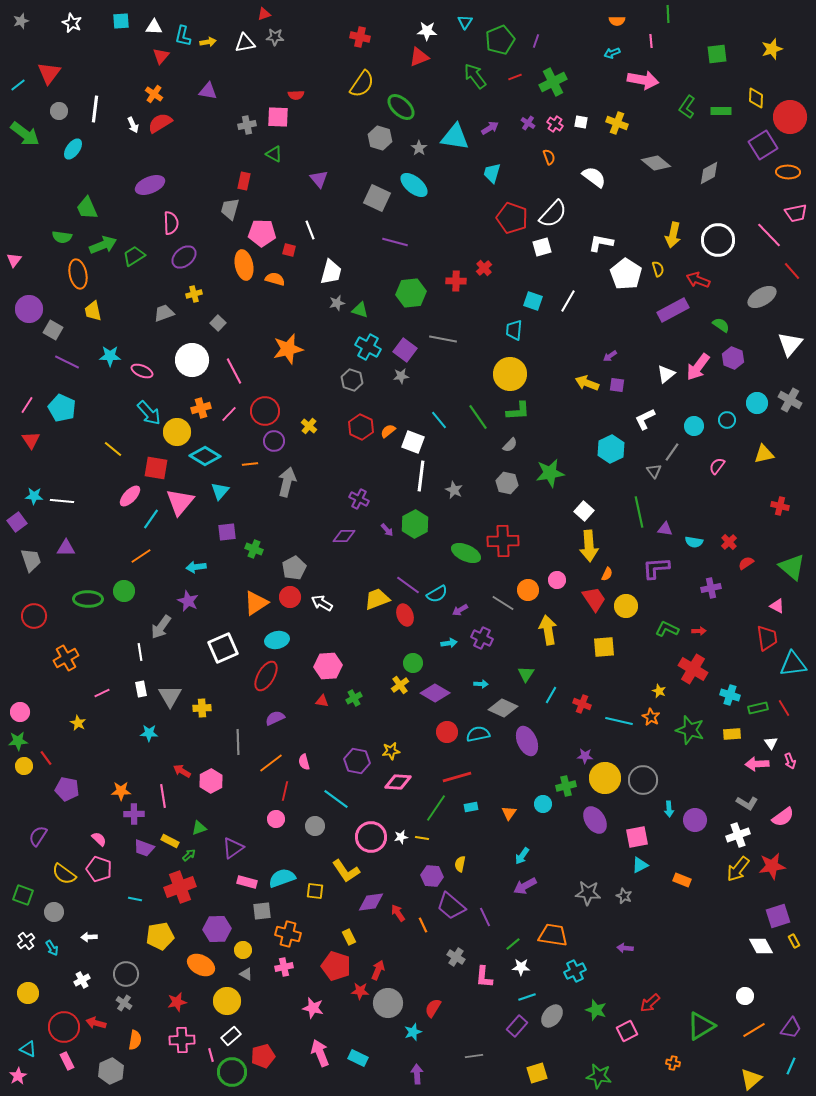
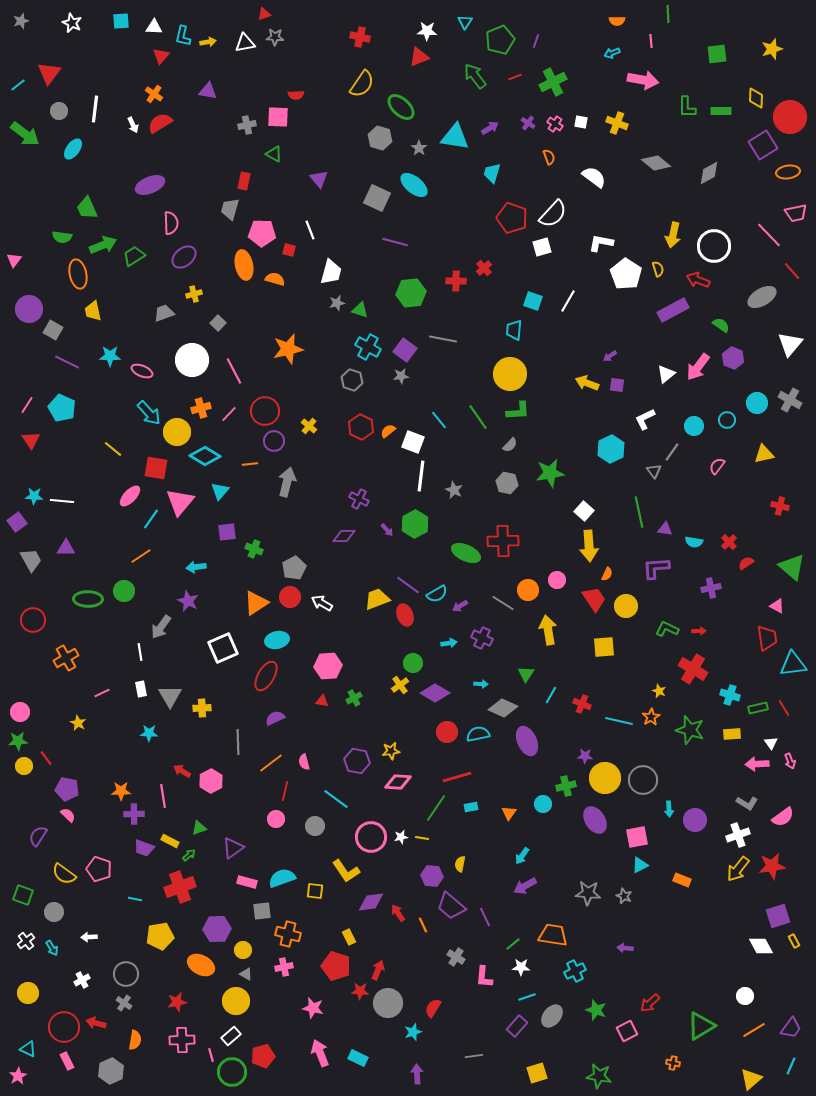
green L-shape at (687, 107): rotated 35 degrees counterclockwise
orange ellipse at (788, 172): rotated 10 degrees counterclockwise
white circle at (718, 240): moved 4 px left, 6 px down
gray trapezoid at (31, 560): rotated 10 degrees counterclockwise
purple arrow at (460, 610): moved 4 px up
red circle at (34, 616): moved 1 px left, 4 px down
orange star at (651, 717): rotated 12 degrees clockwise
pink semicircle at (99, 839): moved 31 px left, 24 px up
yellow circle at (227, 1001): moved 9 px right
